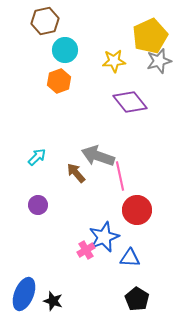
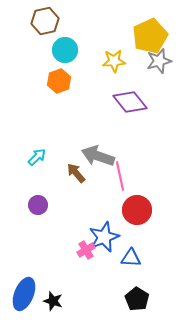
blue triangle: moved 1 px right
